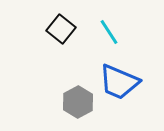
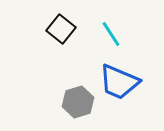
cyan line: moved 2 px right, 2 px down
gray hexagon: rotated 12 degrees clockwise
